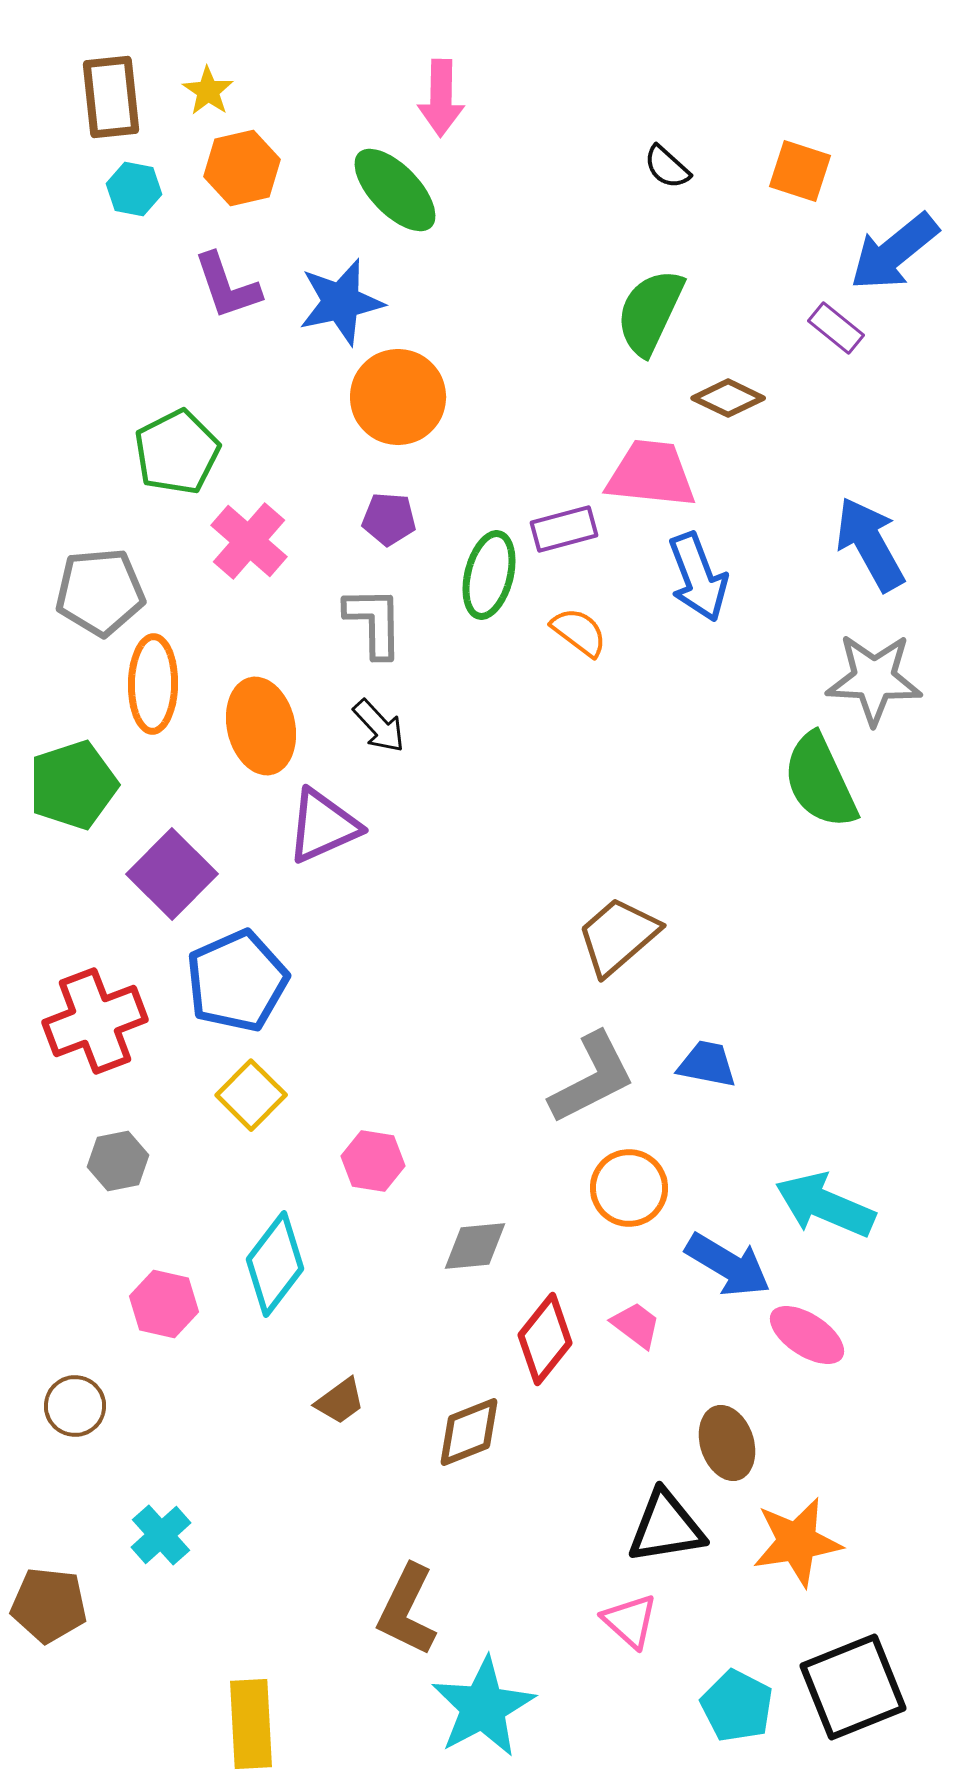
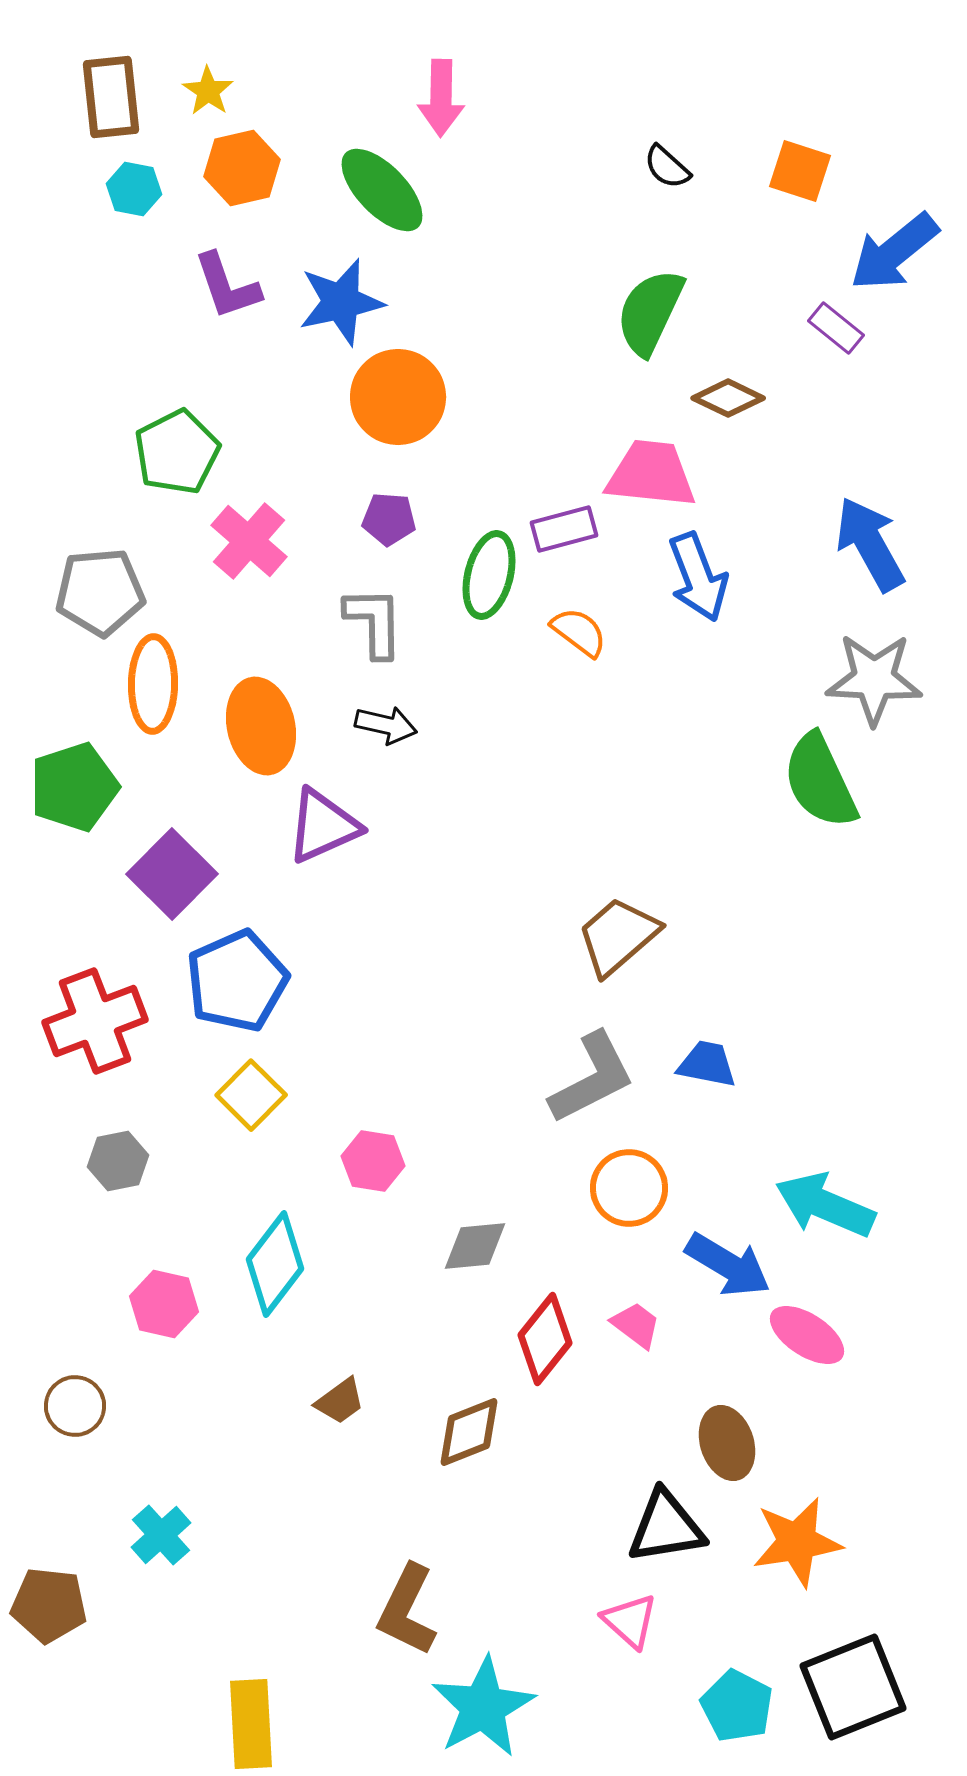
green ellipse at (395, 190): moved 13 px left
black arrow at (379, 726): moved 7 px right, 1 px up; rotated 34 degrees counterclockwise
green pentagon at (73, 785): moved 1 px right, 2 px down
